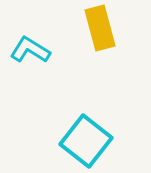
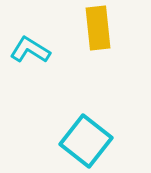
yellow rectangle: moved 2 px left; rotated 9 degrees clockwise
